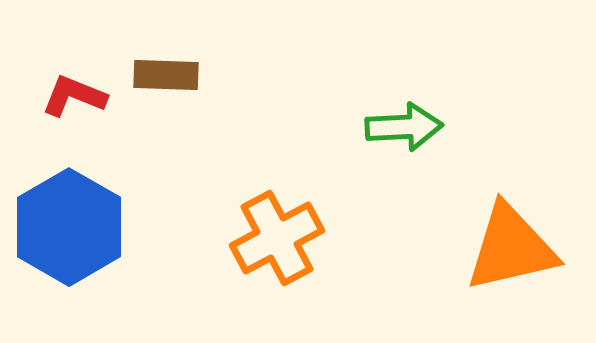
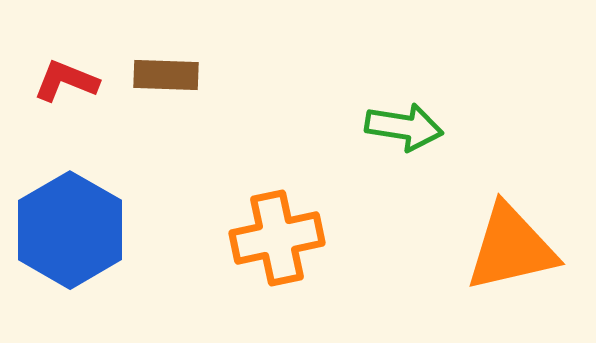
red L-shape: moved 8 px left, 15 px up
green arrow: rotated 12 degrees clockwise
blue hexagon: moved 1 px right, 3 px down
orange cross: rotated 16 degrees clockwise
